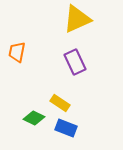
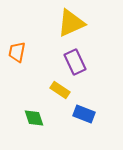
yellow triangle: moved 6 px left, 4 px down
yellow rectangle: moved 13 px up
green diamond: rotated 45 degrees clockwise
blue rectangle: moved 18 px right, 14 px up
